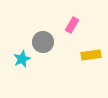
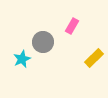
pink rectangle: moved 1 px down
yellow rectangle: moved 3 px right, 3 px down; rotated 36 degrees counterclockwise
